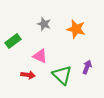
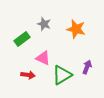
green rectangle: moved 9 px right, 2 px up
pink triangle: moved 3 px right, 2 px down
green triangle: rotated 45 degrees clockwise
